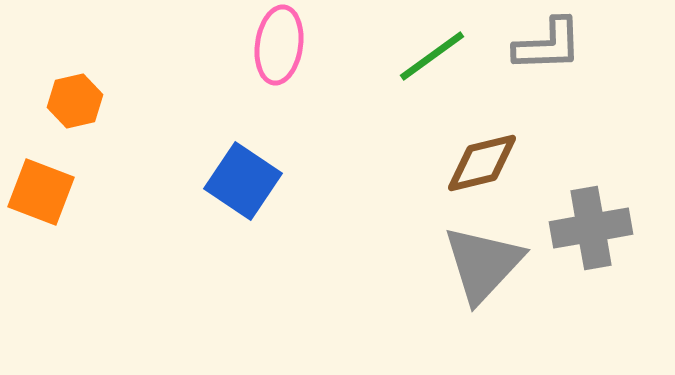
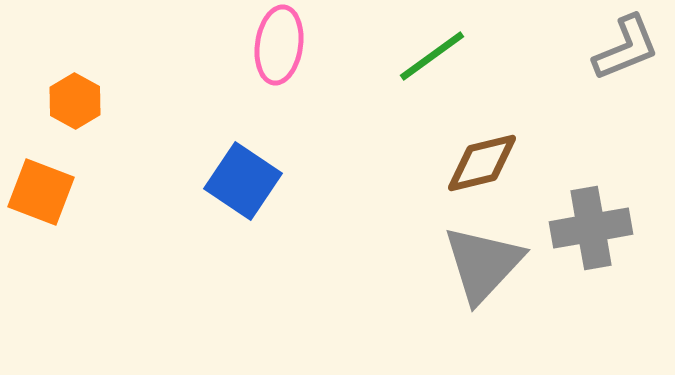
gray L-shape: moved 78 px right, 3 px down; rotated 20 degrees counterclockwise
orange hexagon: rotated 18 degrees counterclockwise
